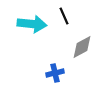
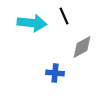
cyan arrow: moved 1 px up
blue cross: rotated 18 degrees clockwise
